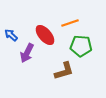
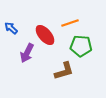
blue arrow: moved 7 px up
